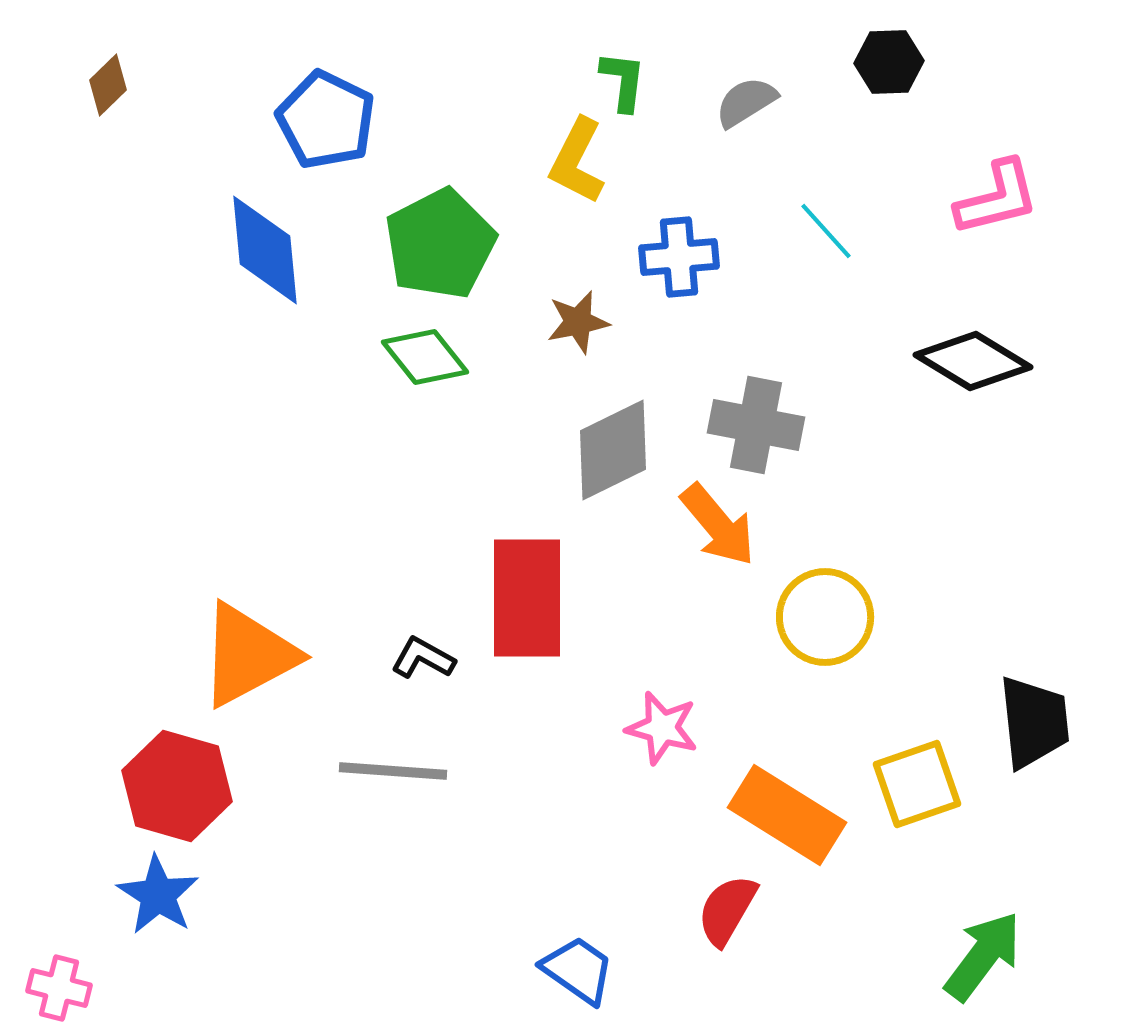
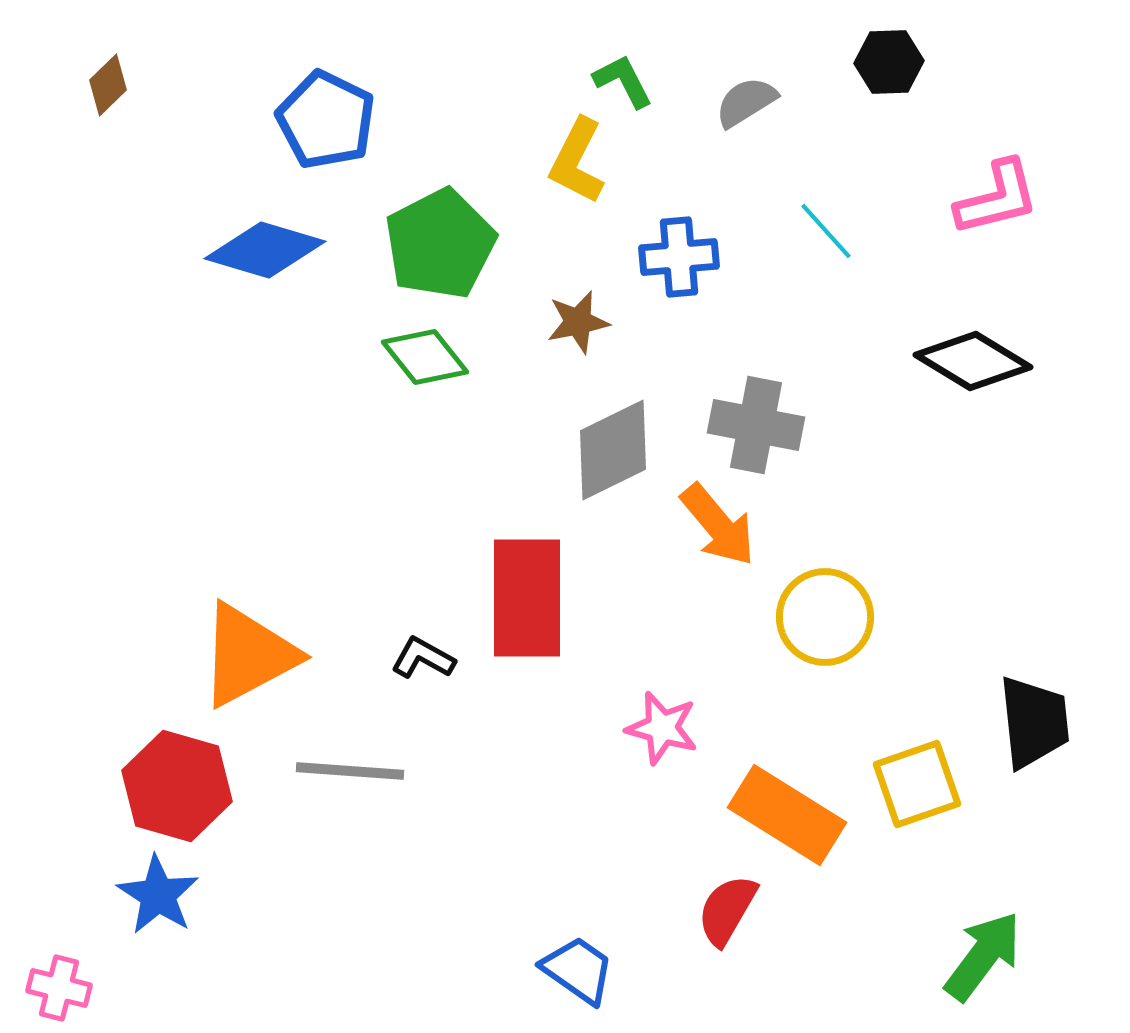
green L-shape: rotated 34 degrees counterclockwise
blue diamond: rotated 68 degrees counterclockwise
gray line: moved 43 px left
